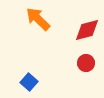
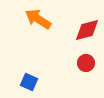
orange arrow: rotated 12 degrees counterclockwise
blue square: rotated 18 degrees counterclockwise
